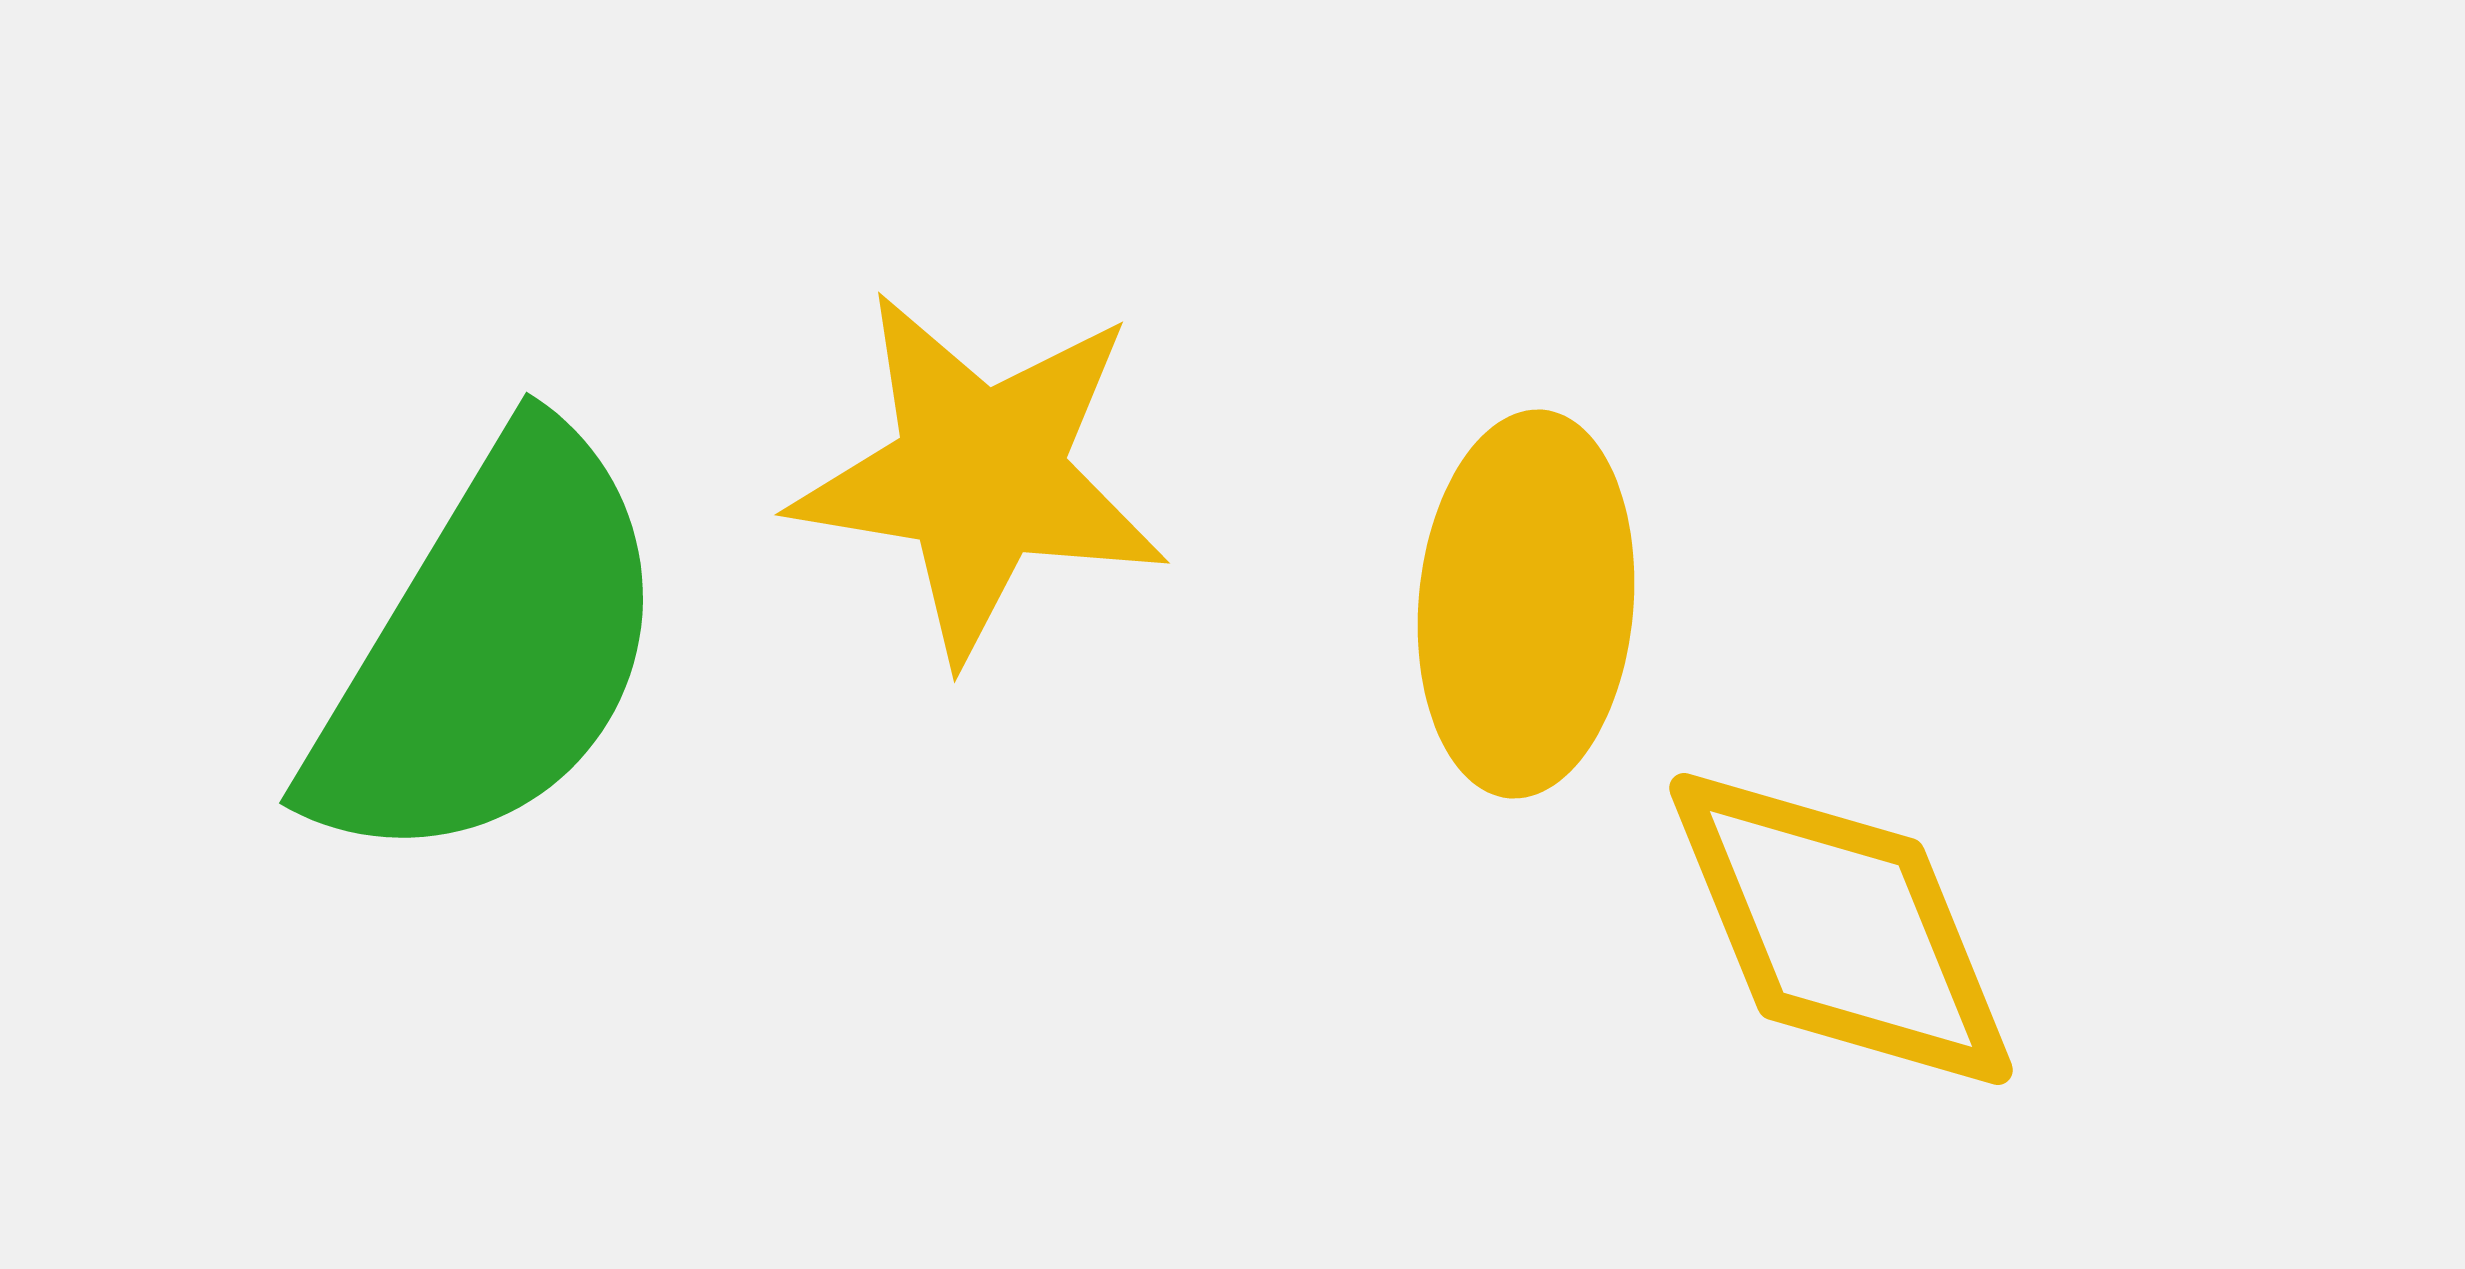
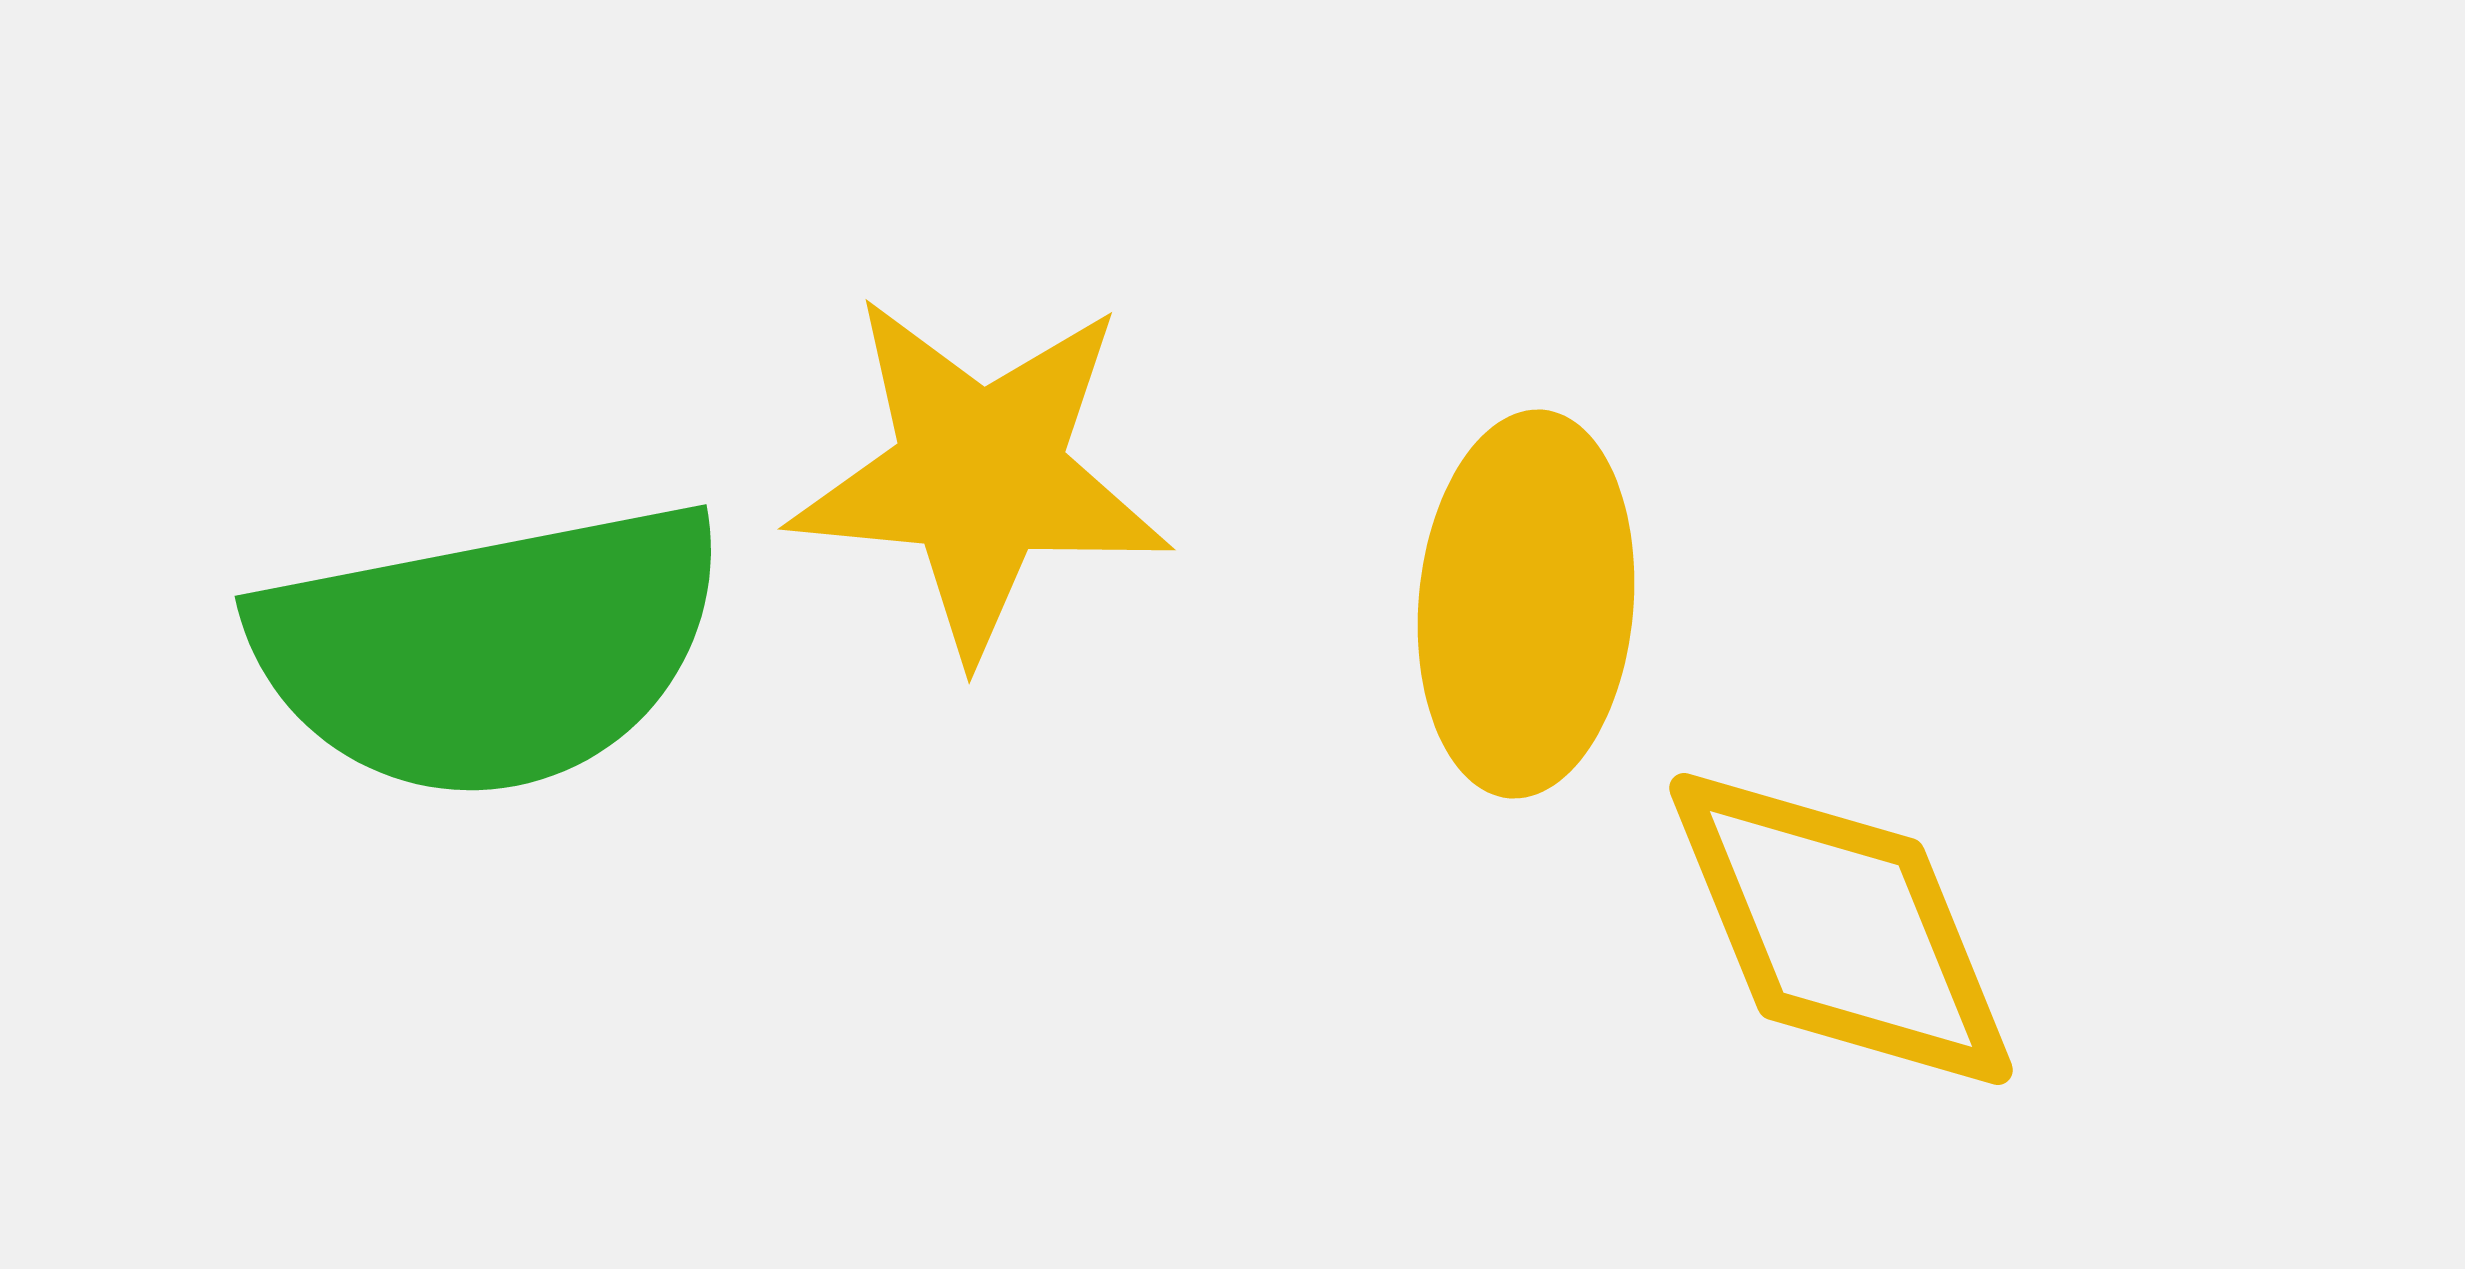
yellow star: rotated 4 degrees counterclockwise
green semicircle: rotated 48 degrees clockwise
